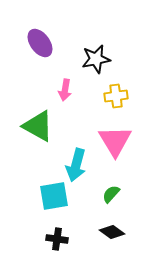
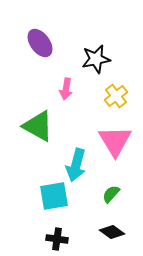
pink arrow: moved 1 px right, 1 px up
yellow cross: rotated 30 degrees counterclockwise
